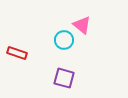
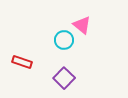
red rectangle: moved 5 px right, 9 px down
purple square: rotated 30 degrees clockwise
